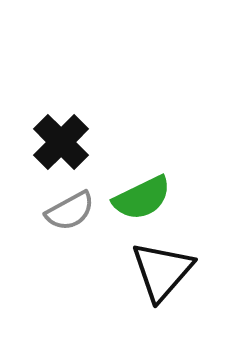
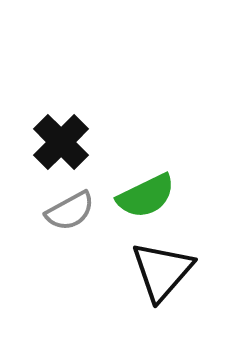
green semicircle: moved 4 px right, 2 px up
